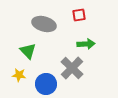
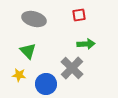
gray ellipse: moved 10 px left, 5 px up
